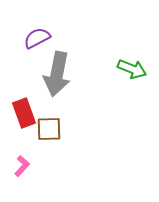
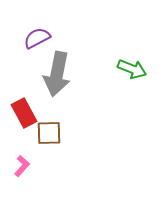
red rectangle: rotated 8 degrees counterclockwise
brown square: moved 4 px down
